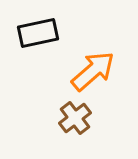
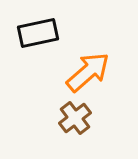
orange arrow: moved 5 px left, 1 px down
